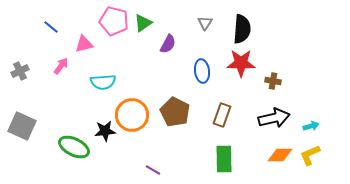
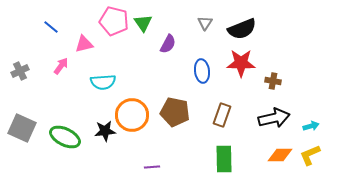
green triangle: rotated 30 degrees counterclockwise
black semicircle: rotated 64 degrees clockwise
brown pentagon: rotated 16 degrees counterclockwise
gray square: moved 2 px down
green ellipse: moved 9 px left, 10 px up
purple line: moved 1 px left, 3 px up; rotated 35 degrees counterclockwise
